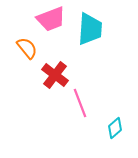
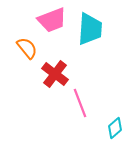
pink trapezoid: moved 1 px right, 1 px down
red cross: moved 1 px up
